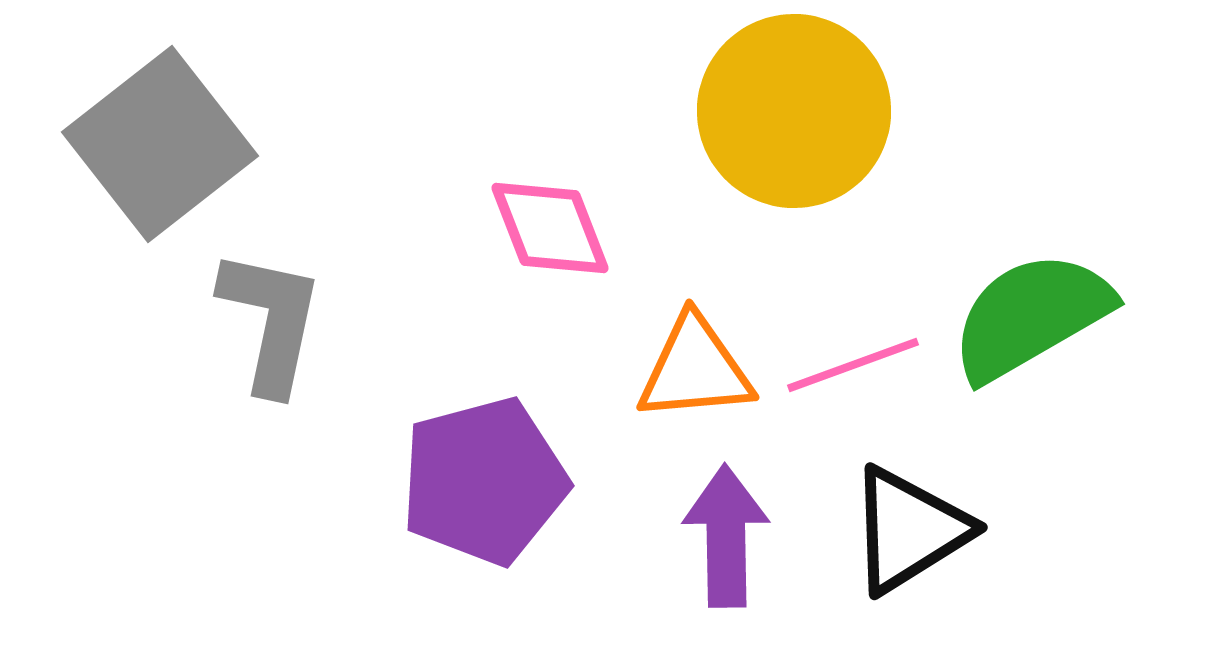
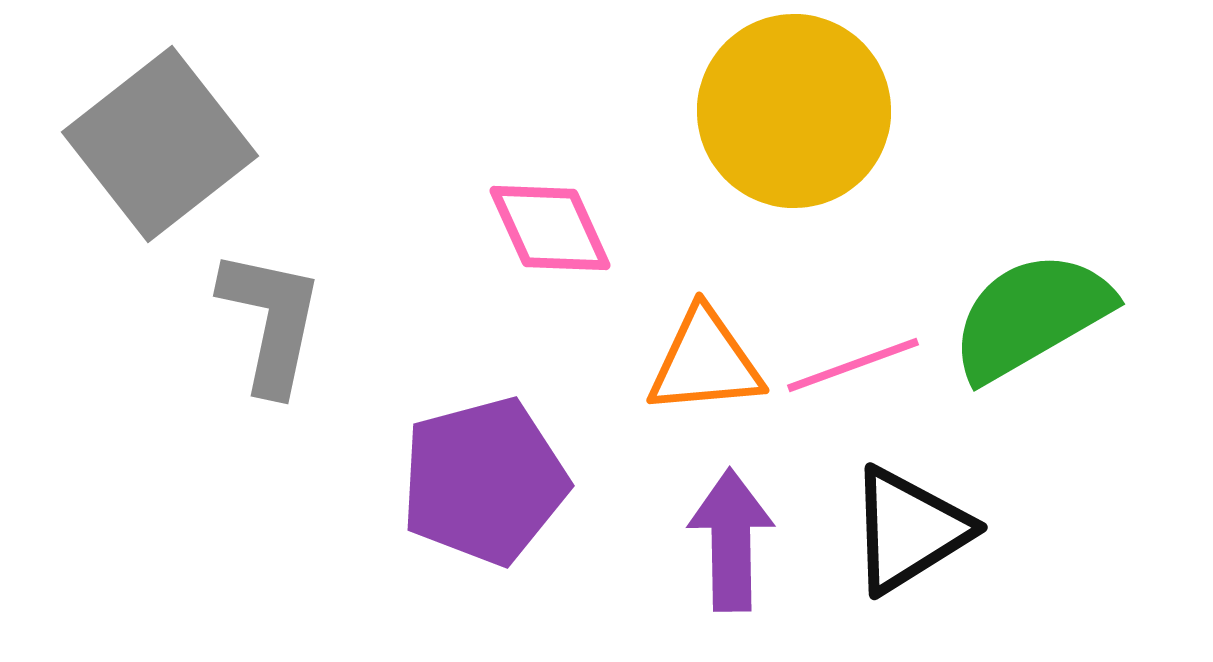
pink diamond: rotated 3 degrees counterclockwise
orange triangle: moved 10 px right, 7 px up
purple arrow: moved 5 px right, 4 px down
